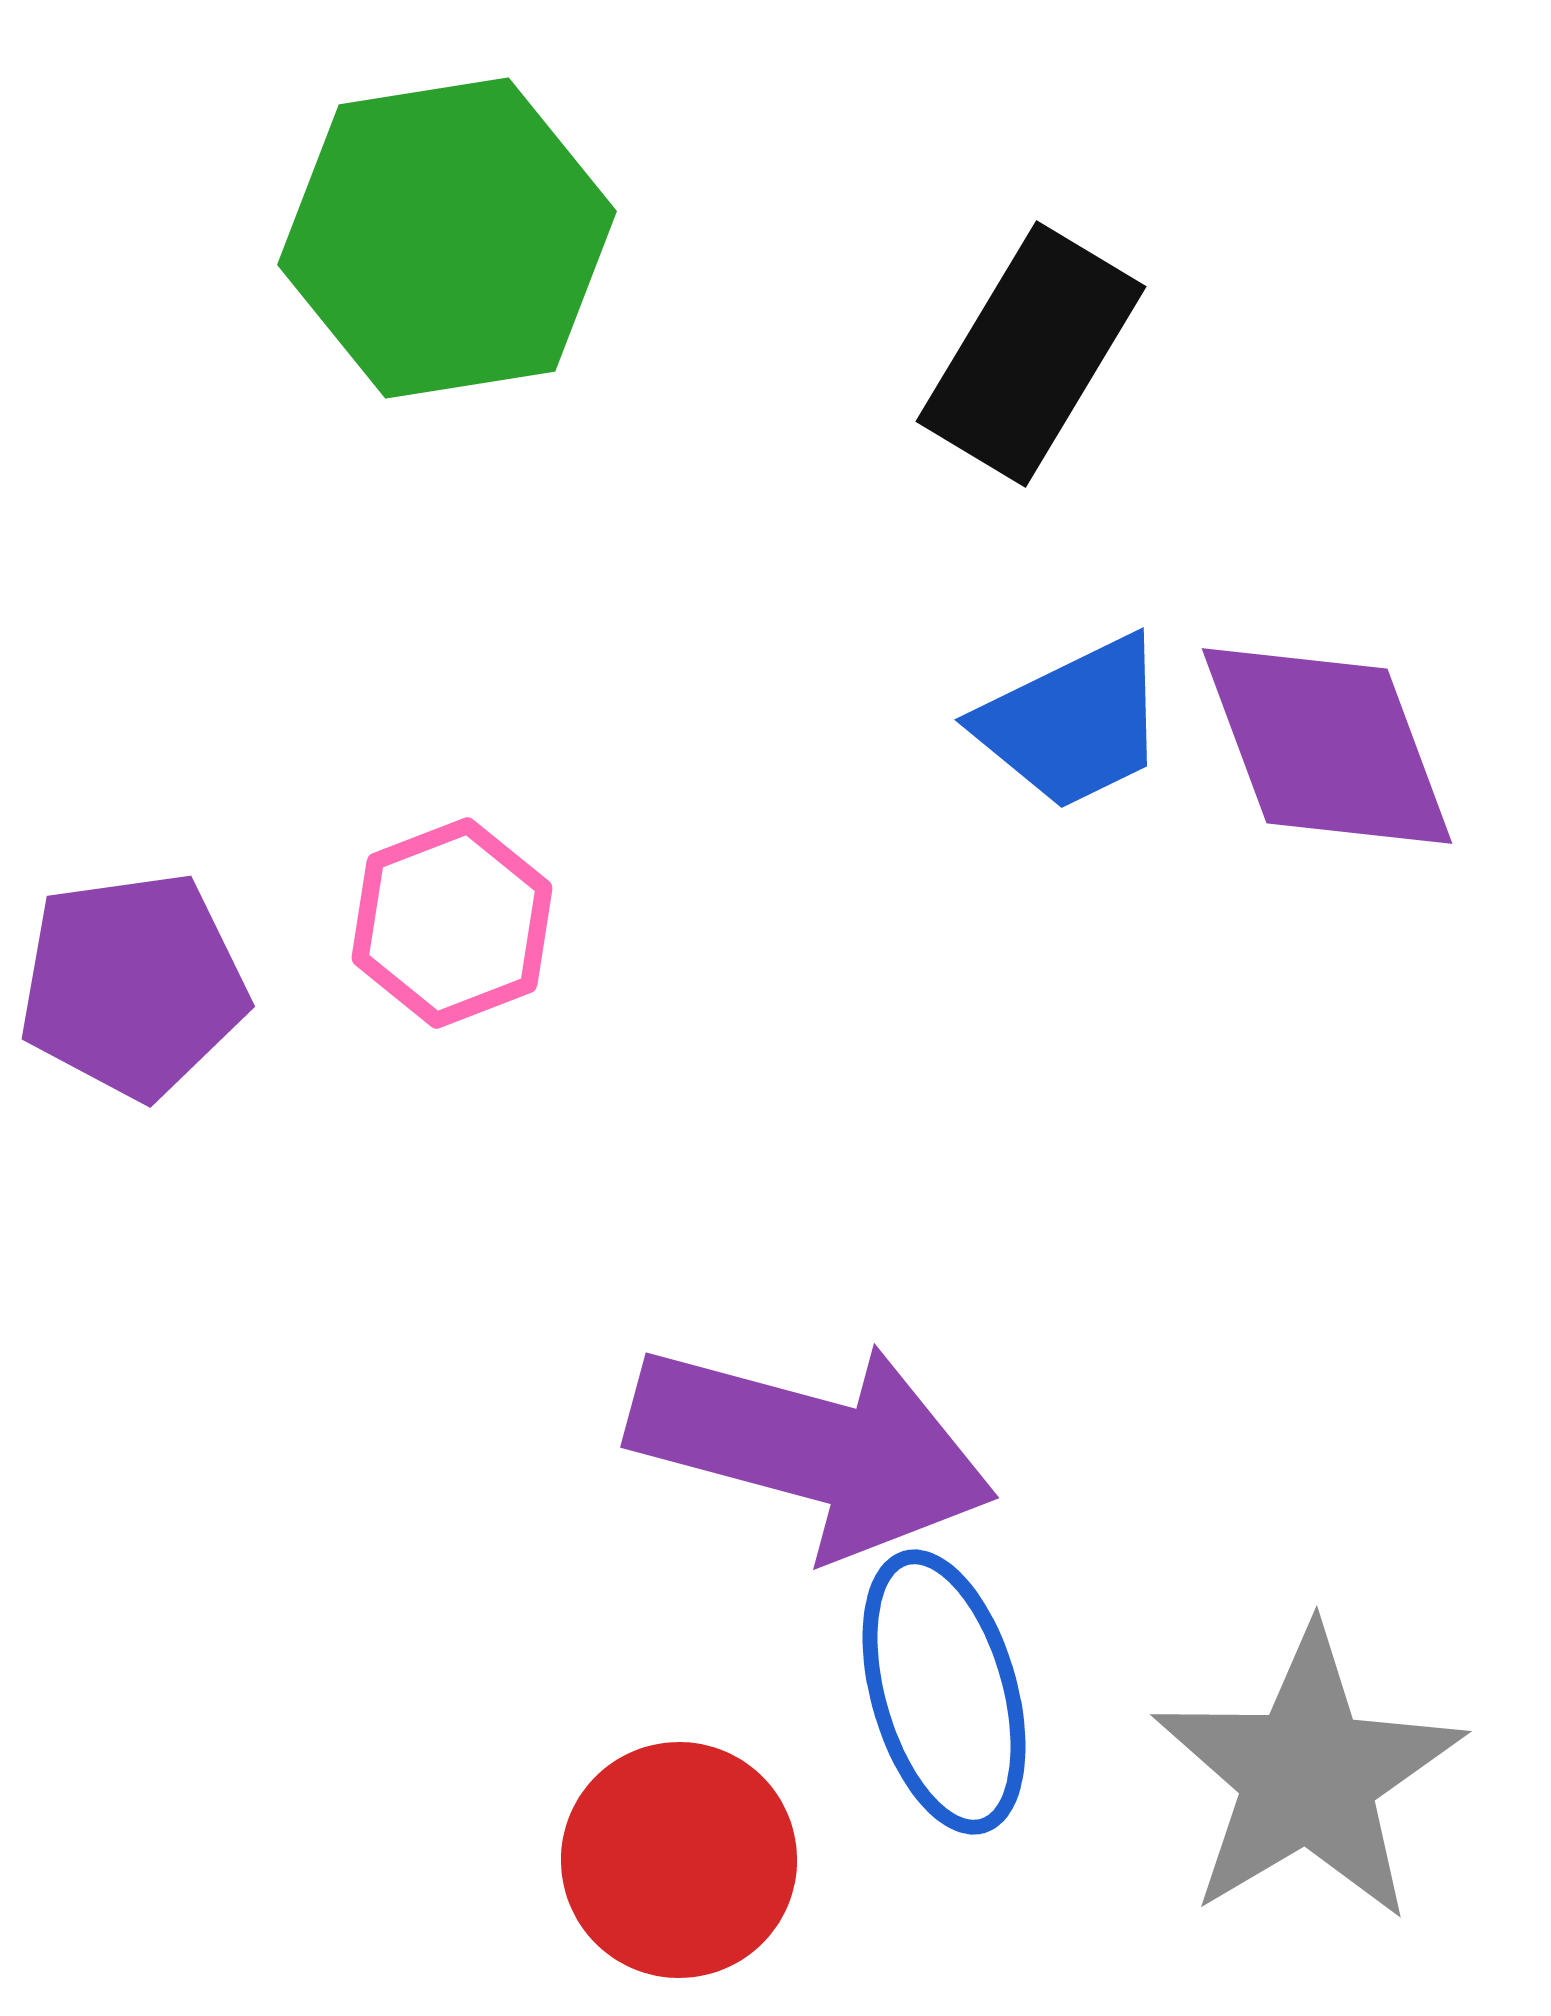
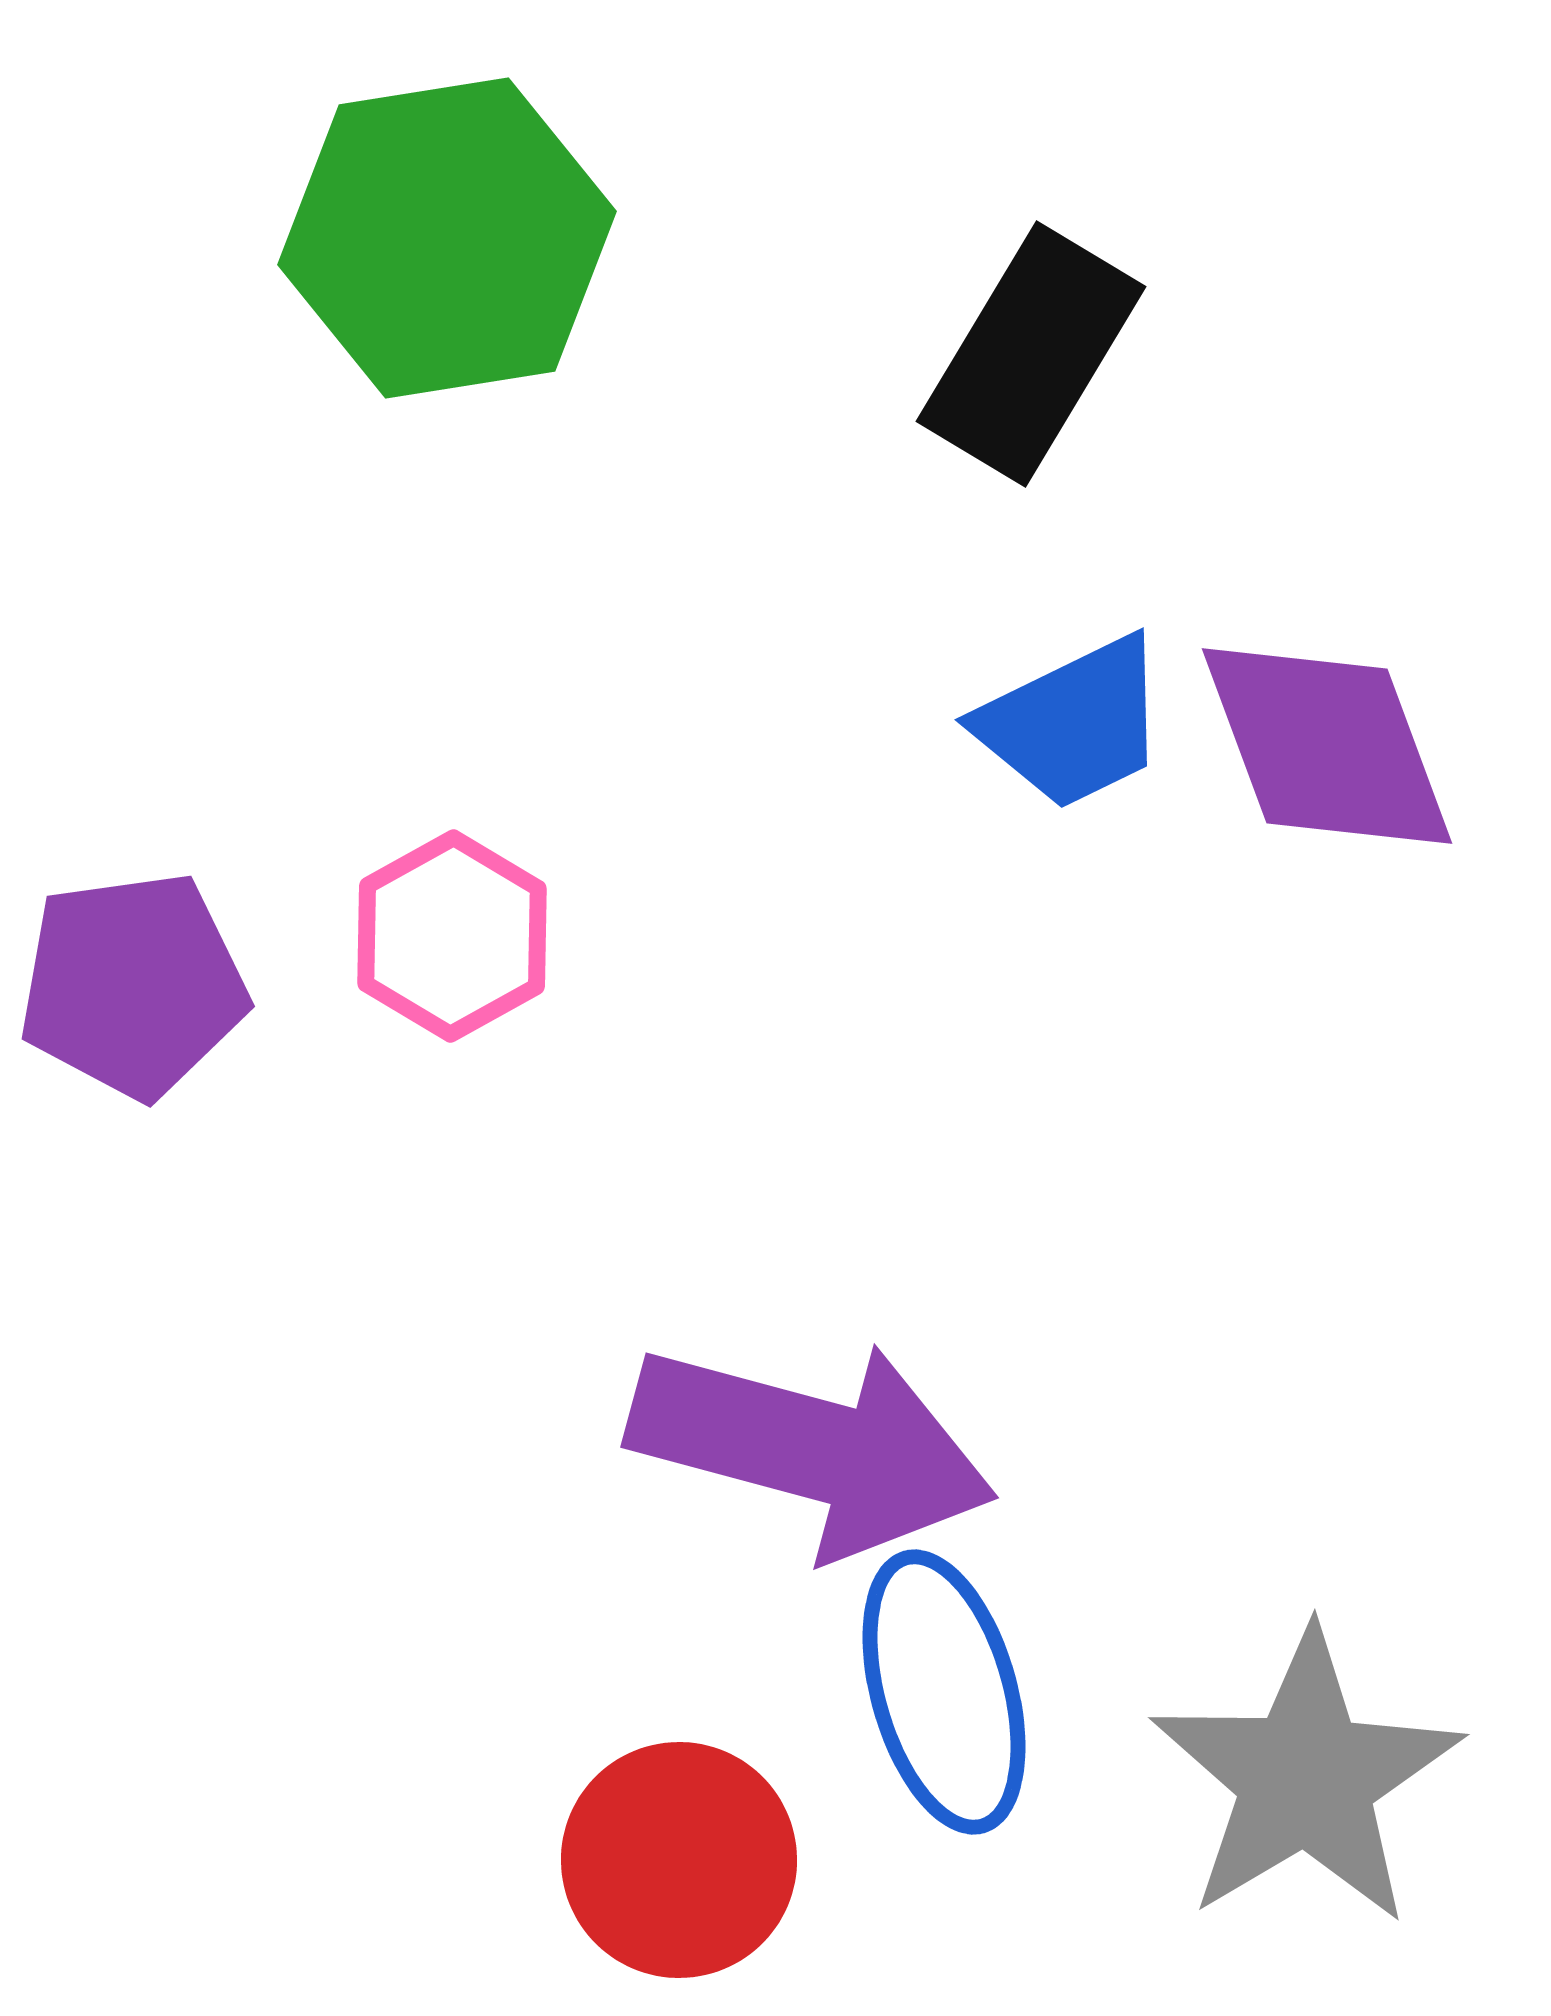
pink hexagon: moved 13 px down; rotated 8 degrees counterclockwise
gray star: moved 2 px left, 3 px down
